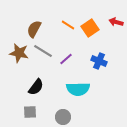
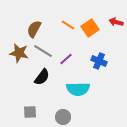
black semicircle: moved 6 px right, 10 px up
